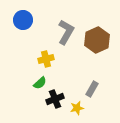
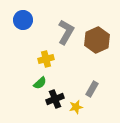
yellow star: moved 1 px left, 1 px up
